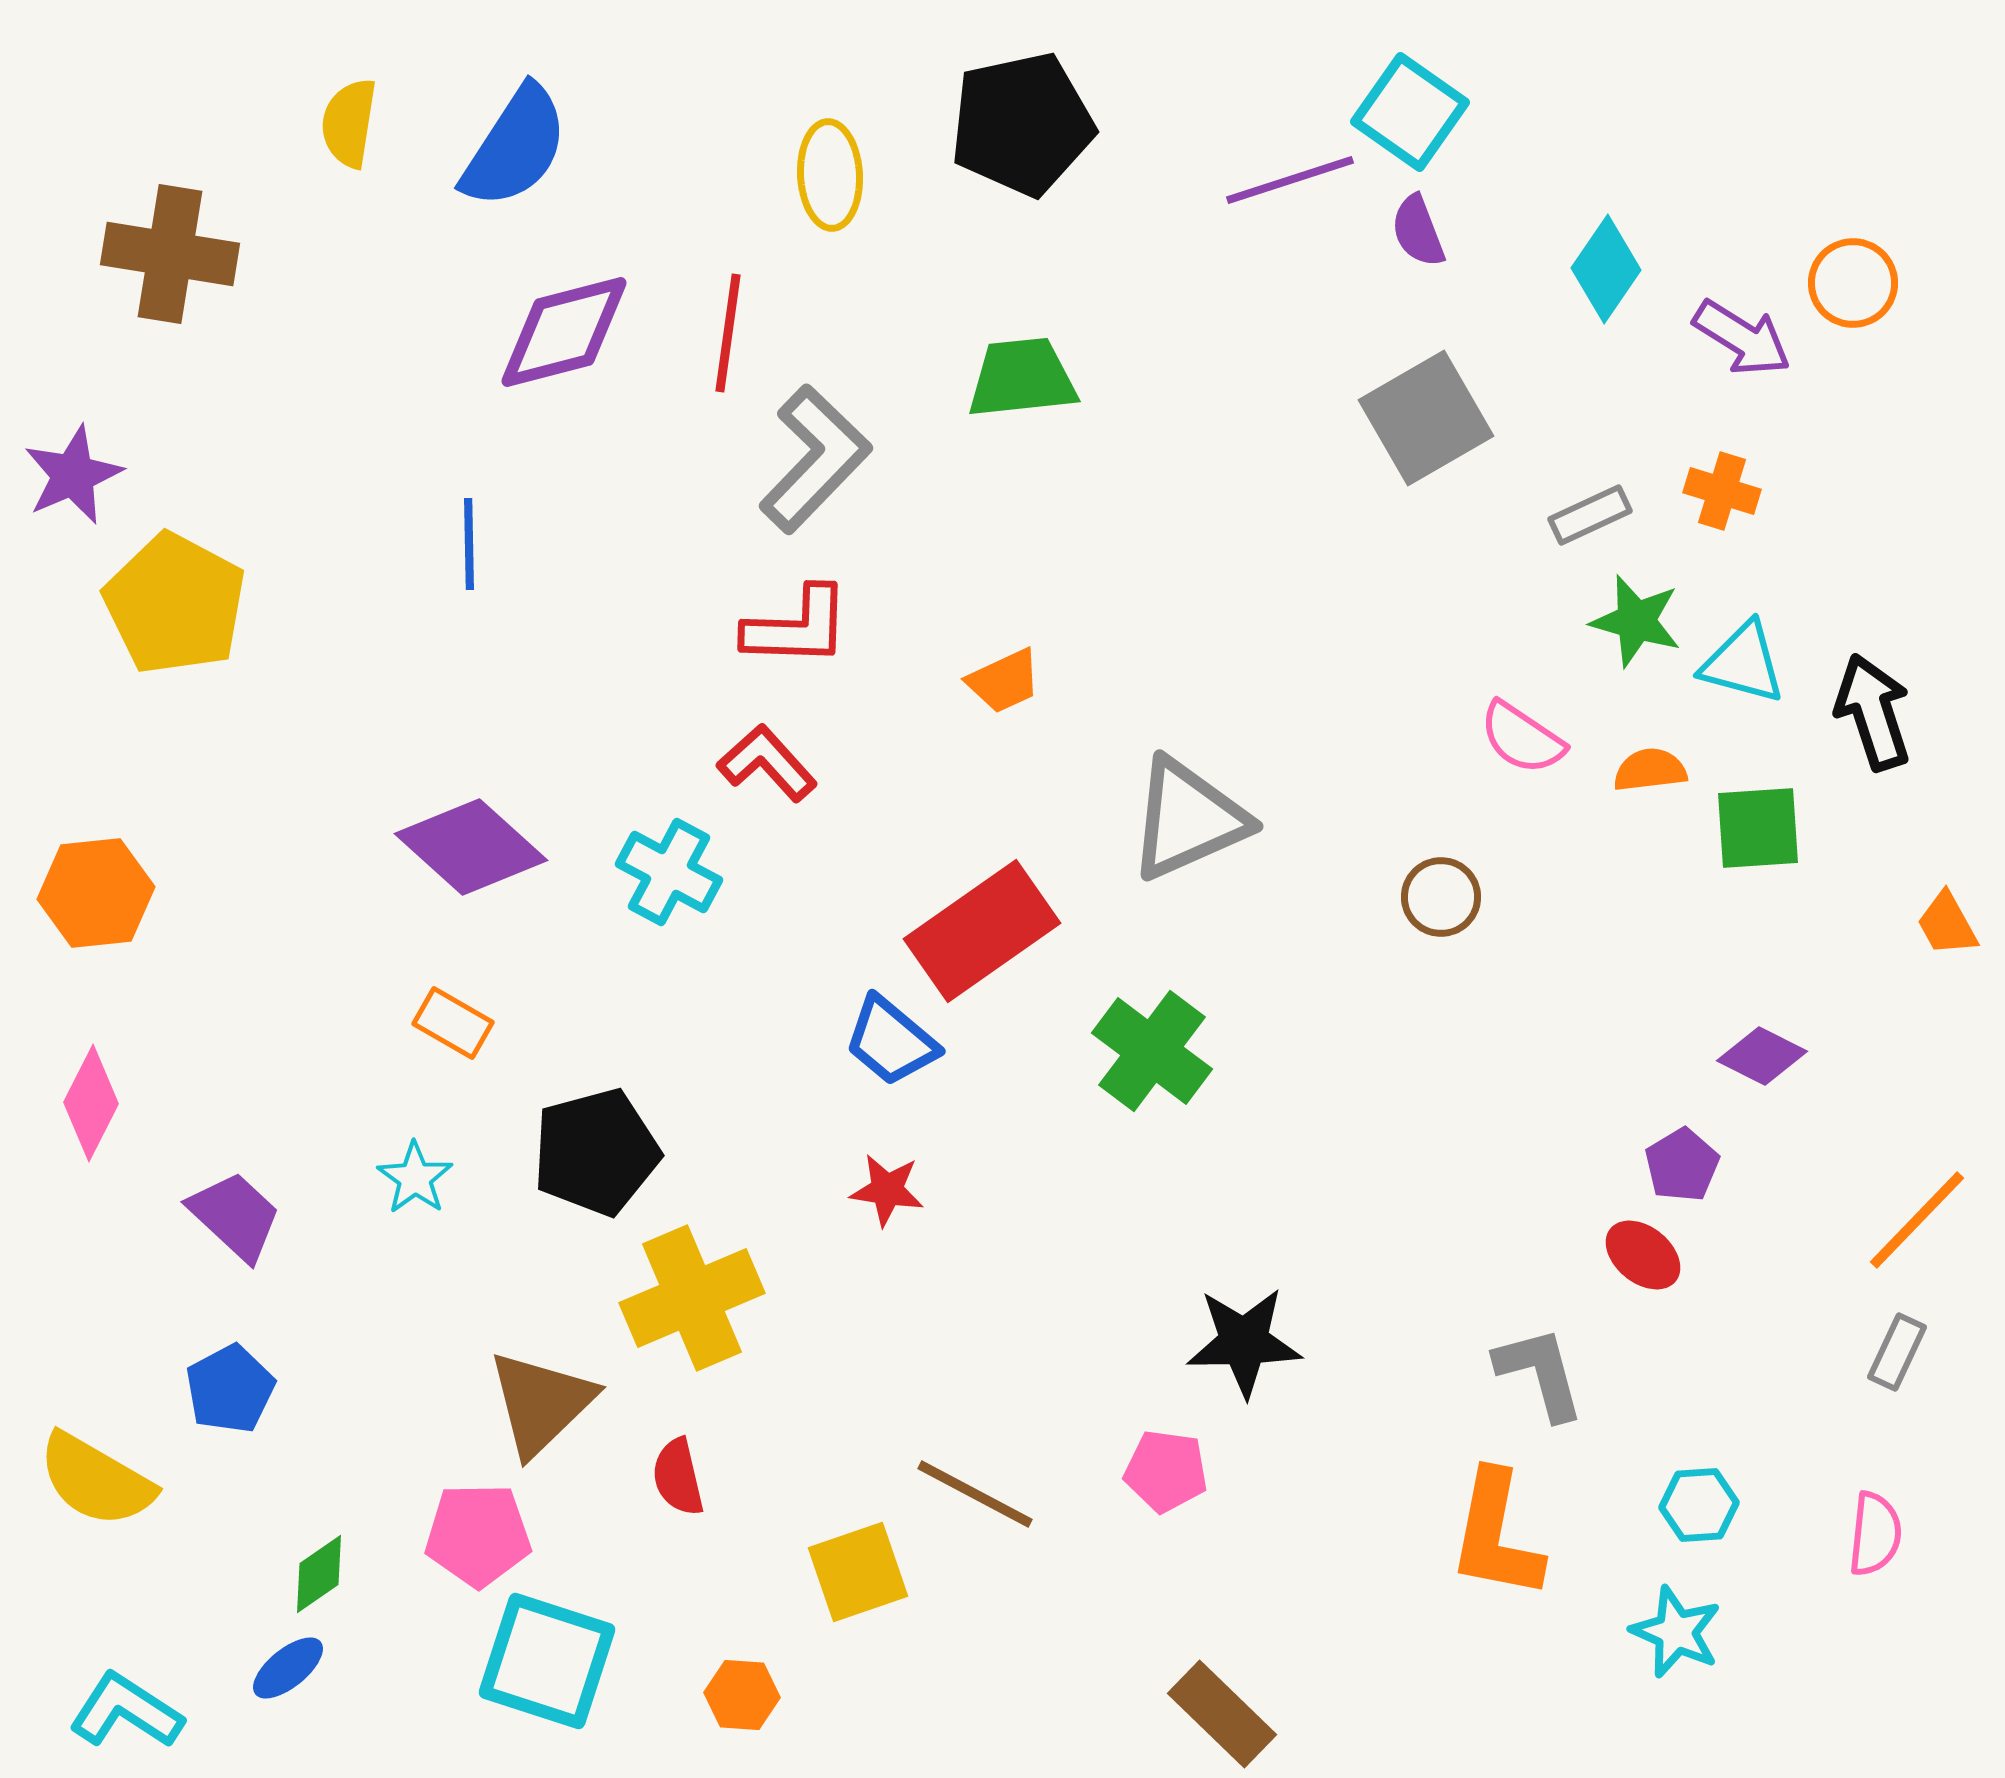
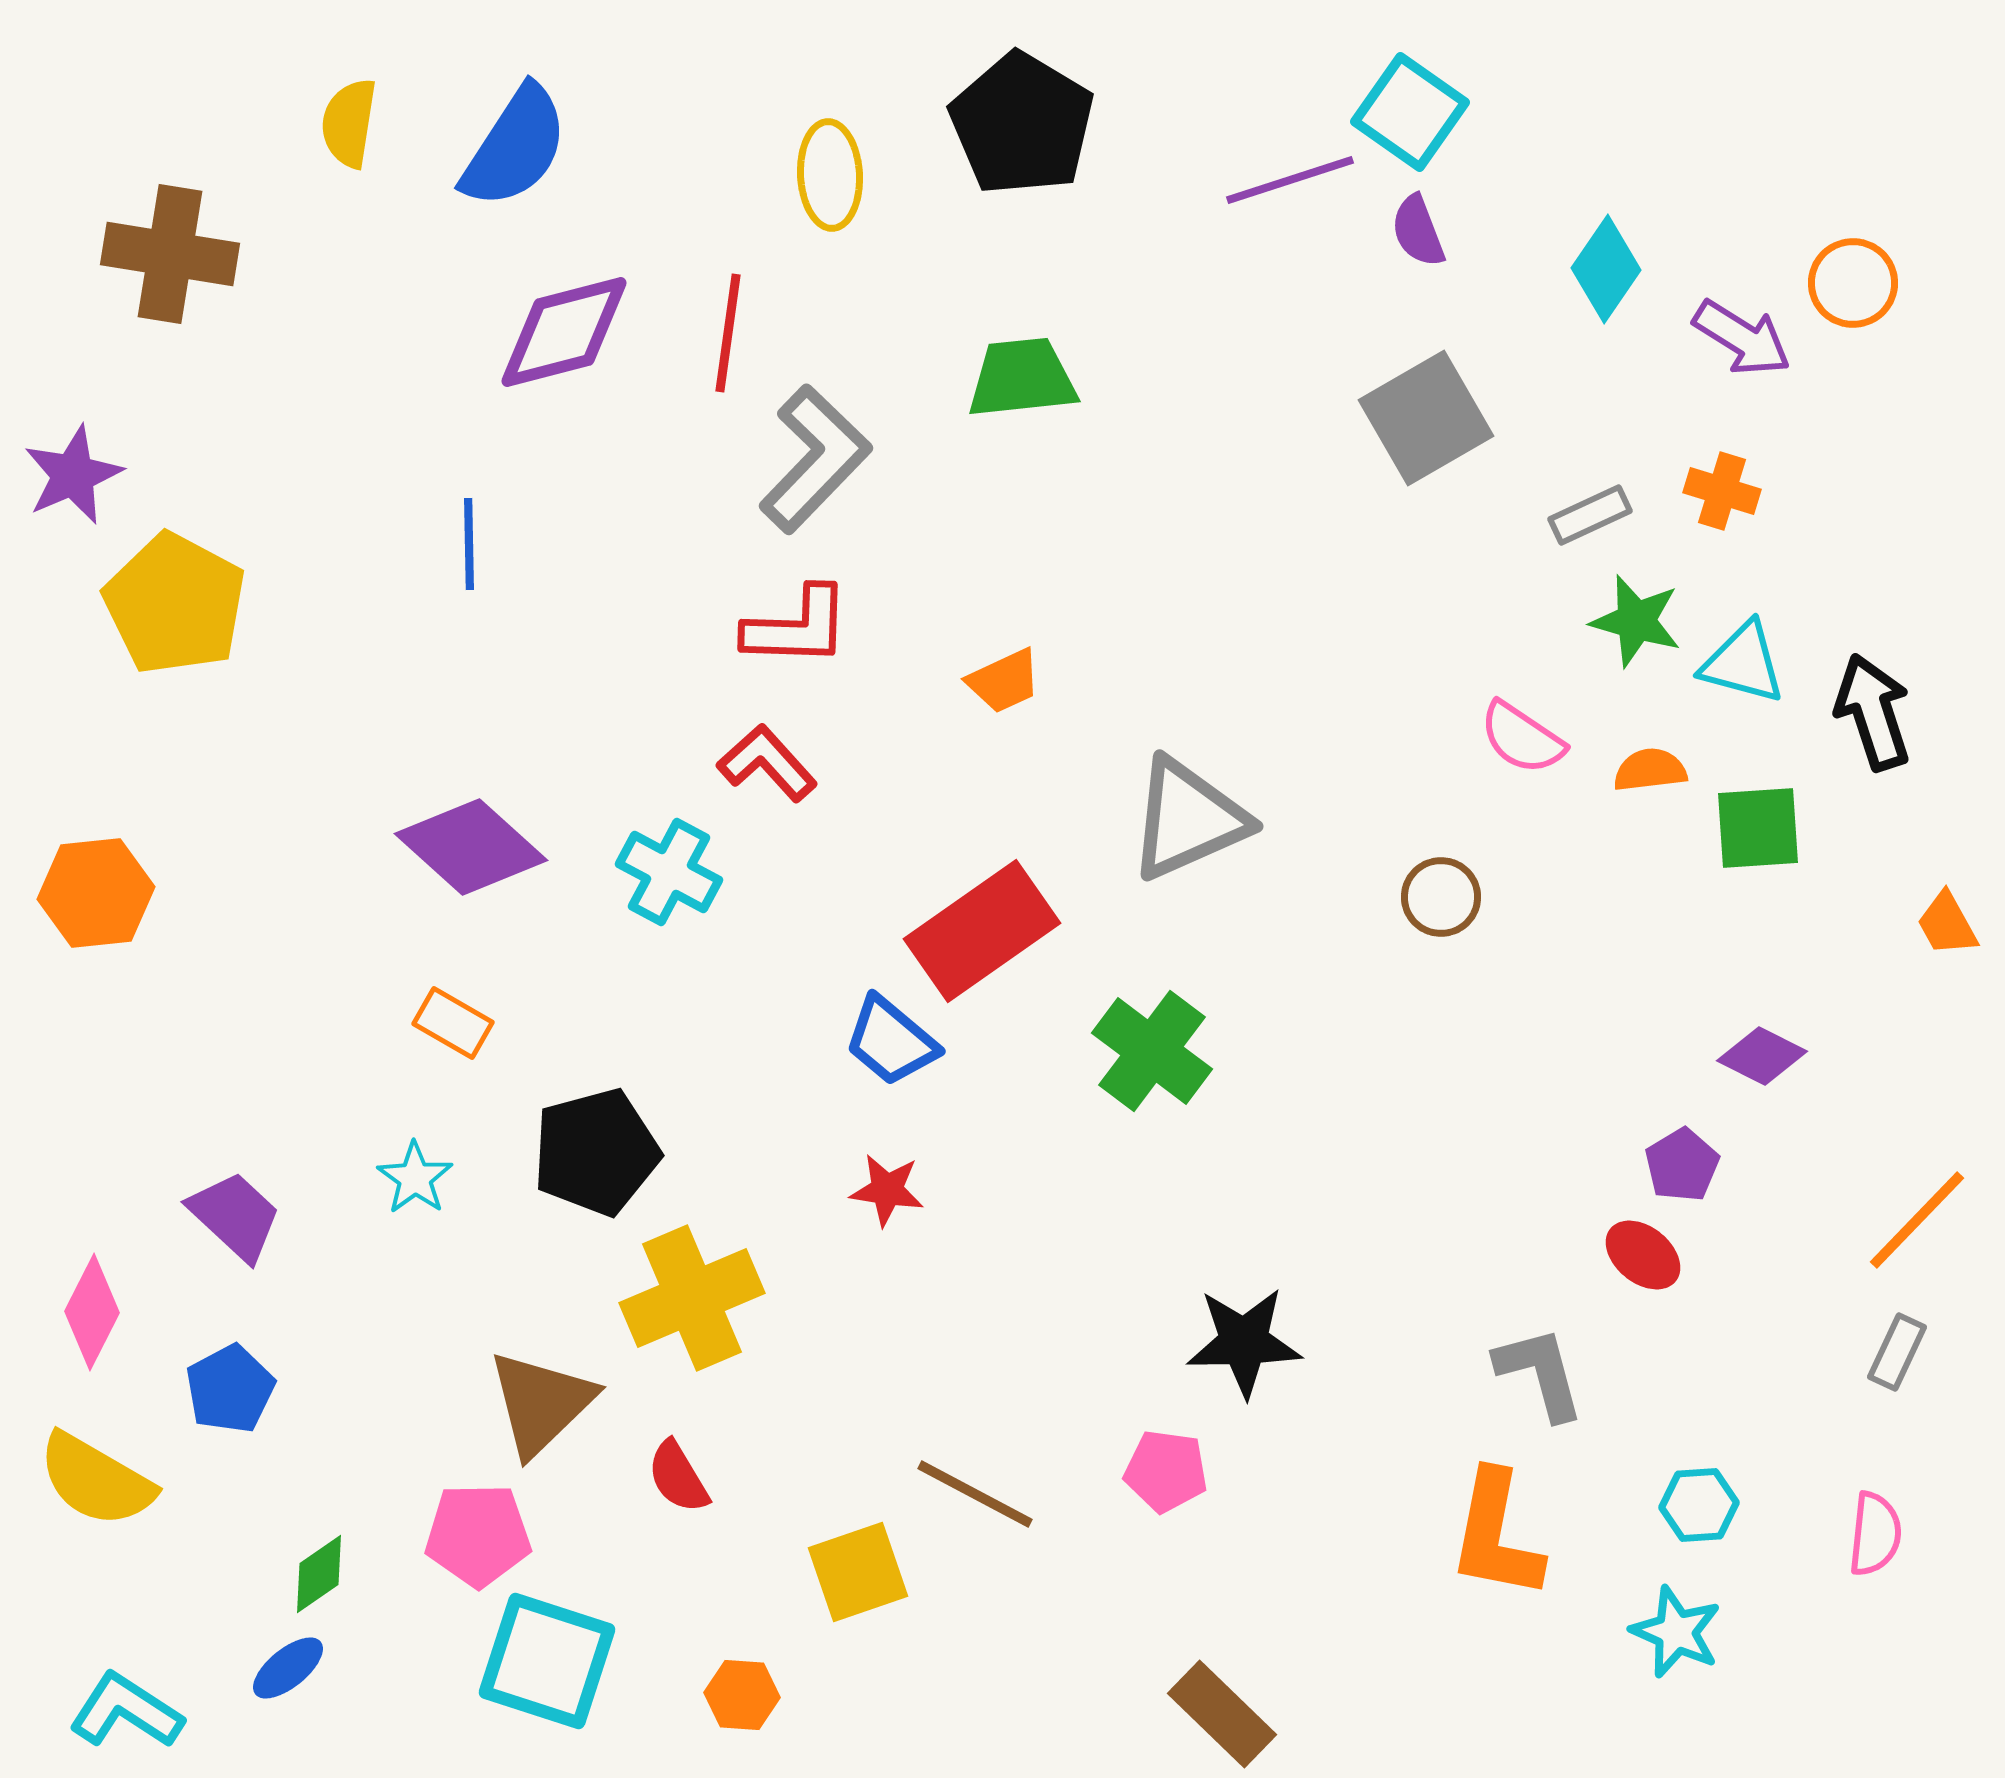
black pentagon at (1022, 124): rotated 29 degrees counterclockwise
pink diamond at (91, 1103): moved 1 px right, 209 px down
red semicircle at (678, 1477): rotated 18 degrees counterclockwise
